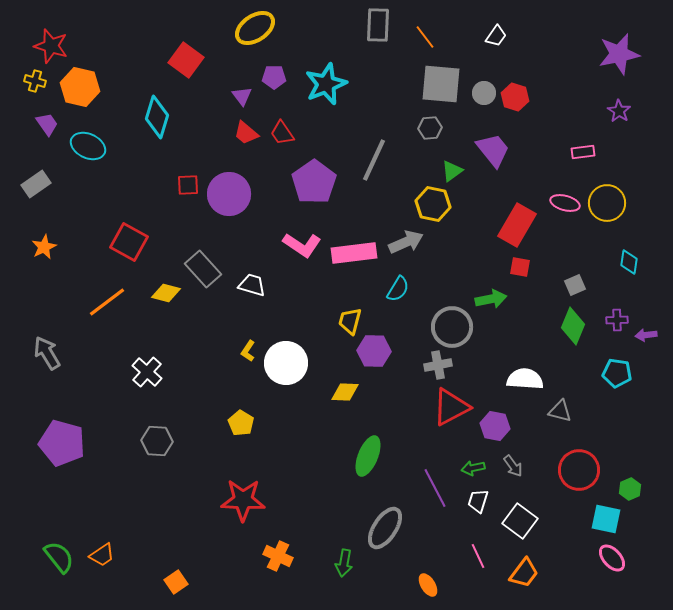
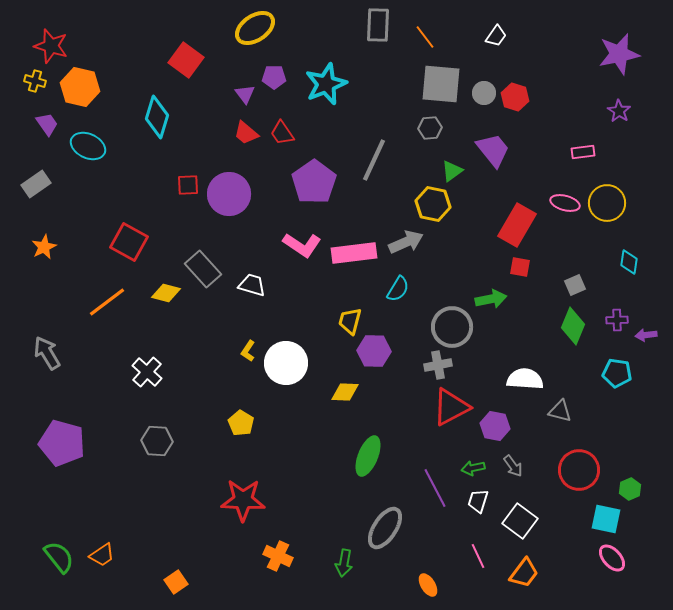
purple triangle at (242, 96): moved 3 px right, 2 px up
